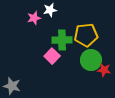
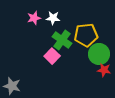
white star: moved 3 px right, 8 px down; rotated 16 degrees clockwise
green cross: rotated 36 degrees clockwise
green circle: moved 8 px right, 6 px up
